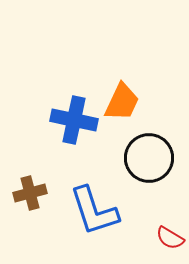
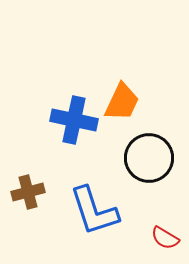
brown cross: moved 2 px left, 1 px up
red semicircle: moved 5 px left
